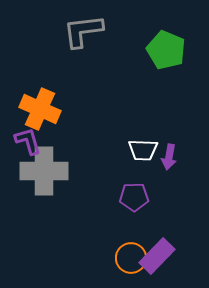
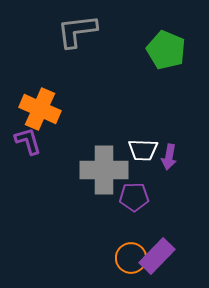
gray L-shape: moved 6 px left
gray cross: moved 60 px right, 1 px up
